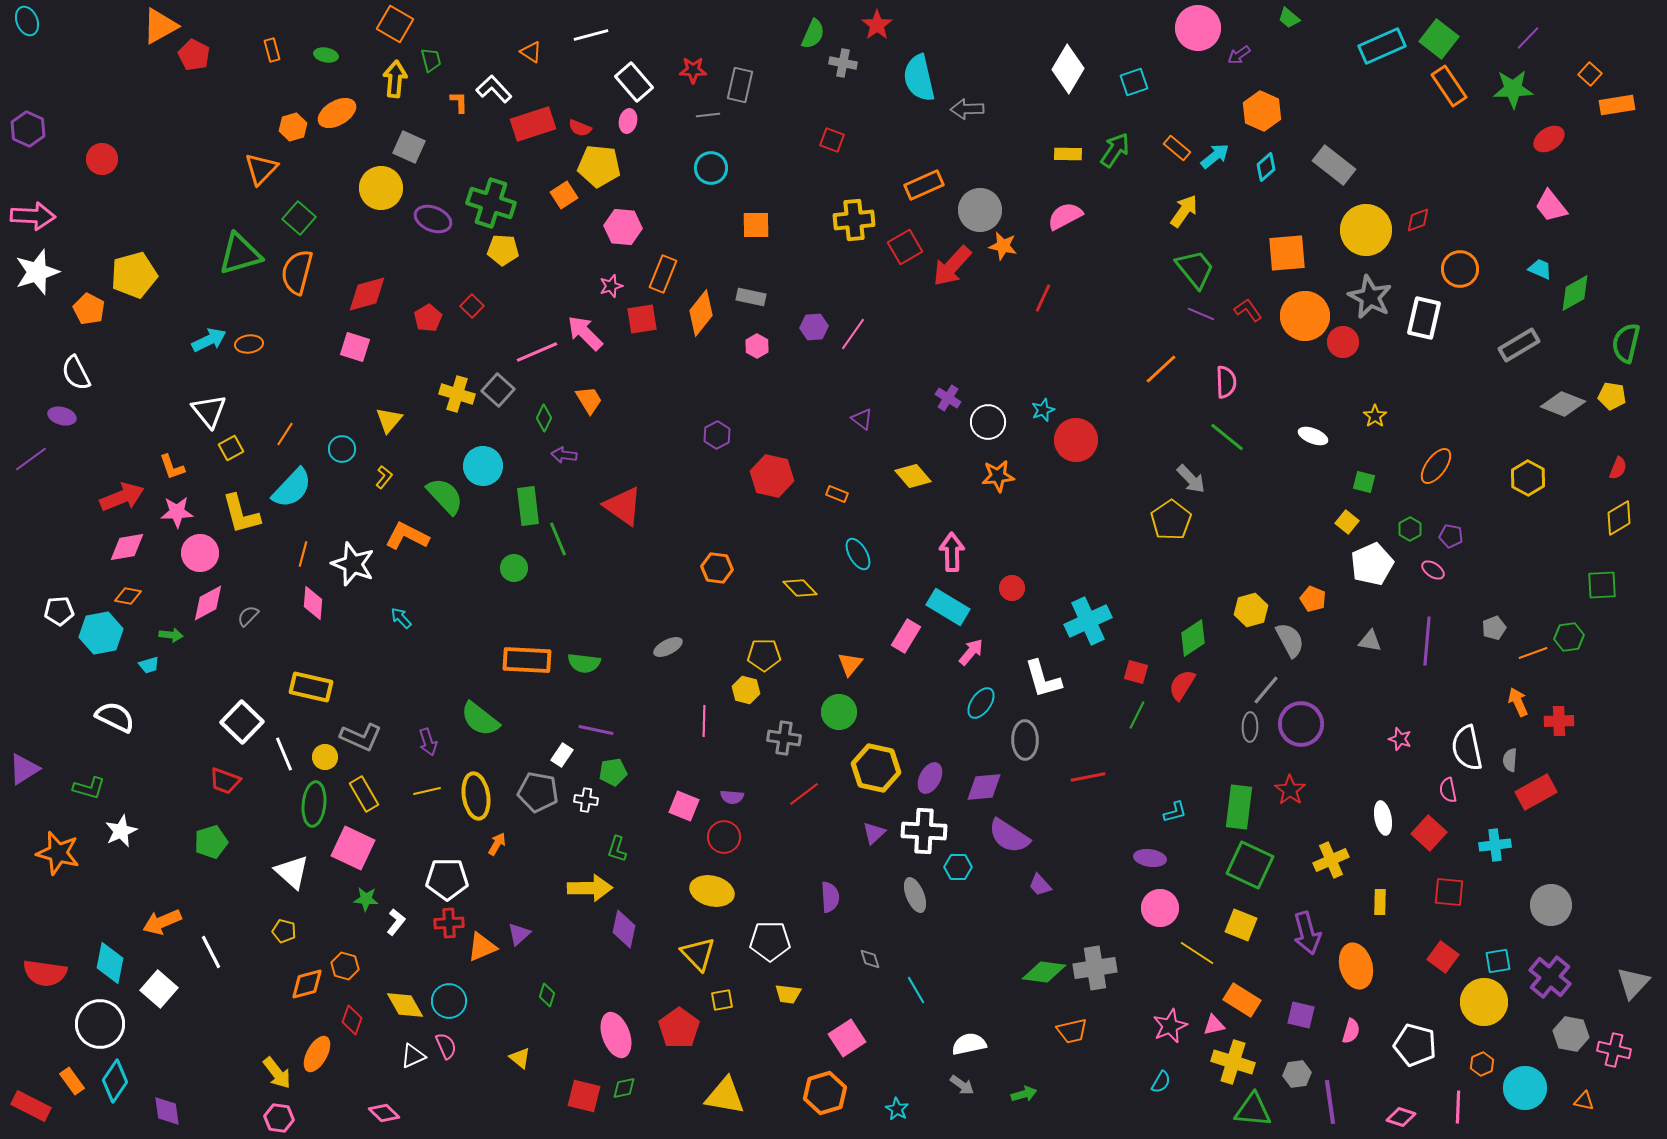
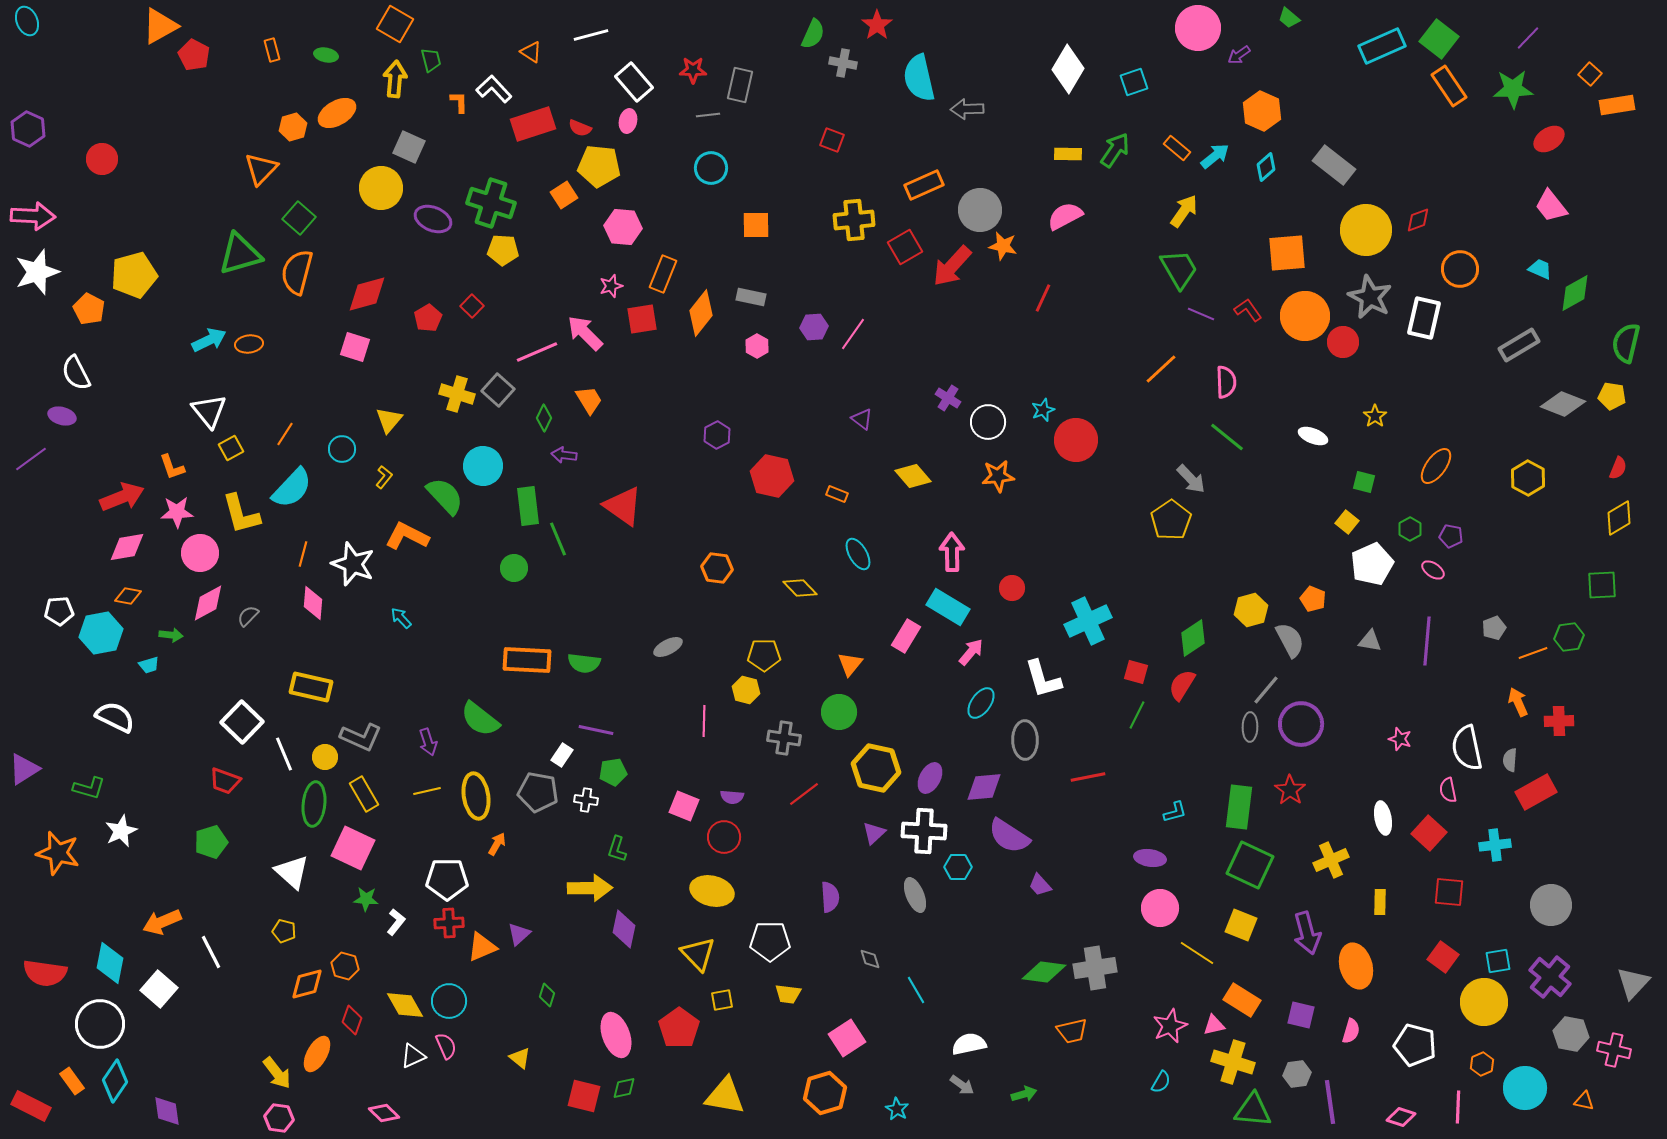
green trapezoid at (1195, 269): moved 16 px left; rotated 9 degrees clockwise
